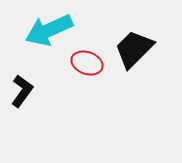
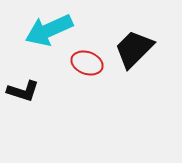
black L-shape: moved 1 px right; rotated 72 degrees clockwise
